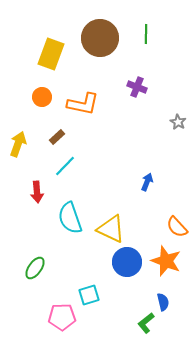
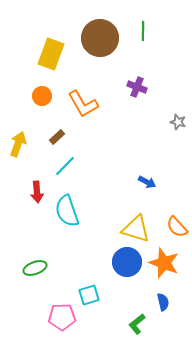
green line: moved 3 px left, 3 px up
orange circle: moved 1 px up
orange L-shape: rotated 48 degrees clockwise
gray star: rotated 14 degrees counterclockwise
blue arrow: rotated 96 degrees clockwise
cyan semicircle: moved 3 px left, 7 px up
yellow triangle: moved 25 px right; rotated 8 degrees counterclockwise
orange star: moved 2 px left, 2 px down
green ellipse: rotated 35 degrees clockwise
green L-shape: moved 9 px left, 1 px down
